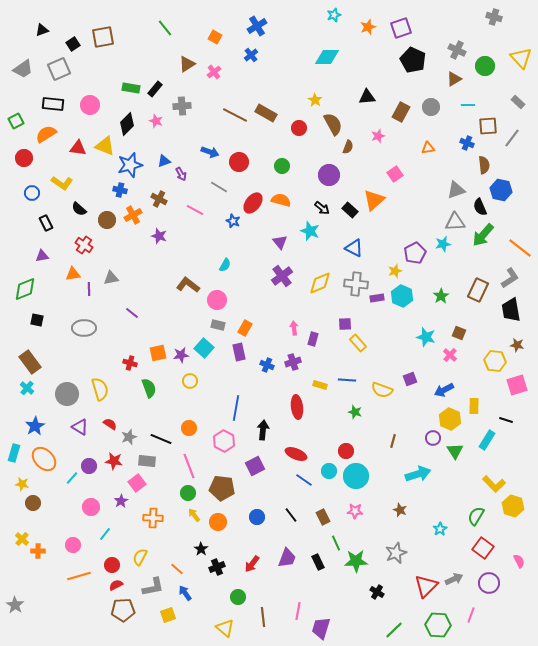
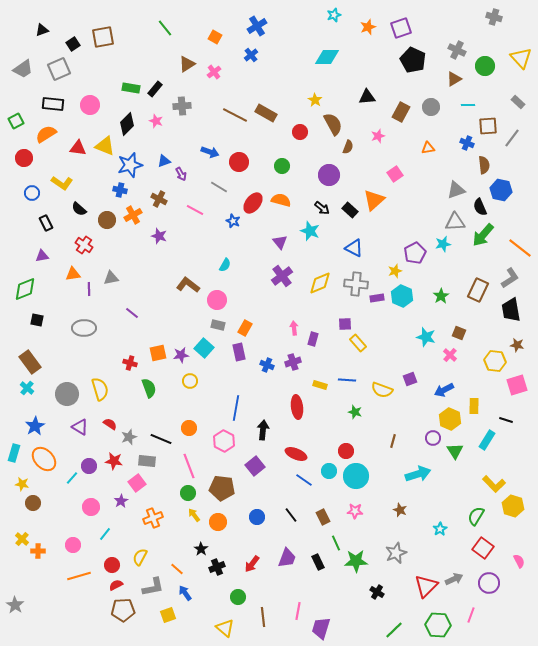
red circle at (299, 128): moved 1 px right, 4 px down
purple square at (255, 466): rotated 12 degrees counterclockwise
orange cross at (153, 518): rotated 24 degrees counterclockwise
